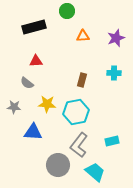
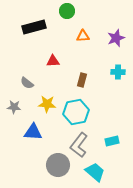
red triangle: moved 17 px right
cyan cross: moved 4 px right, 1 px up
